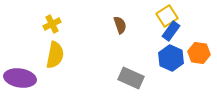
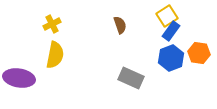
blue hexagon: rotated 15 degrees clockwise
purple ellipse: moved 1 px left
